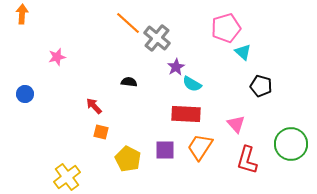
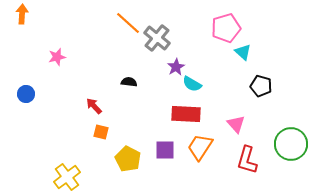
blue circle: moved 1 px right
